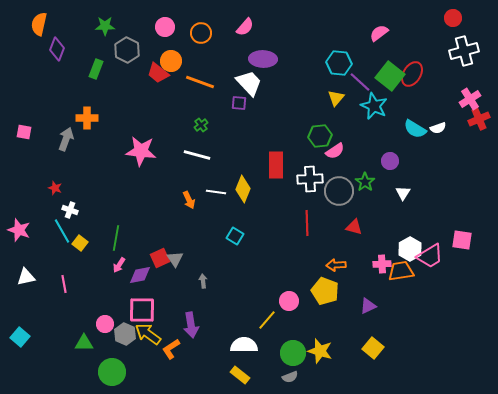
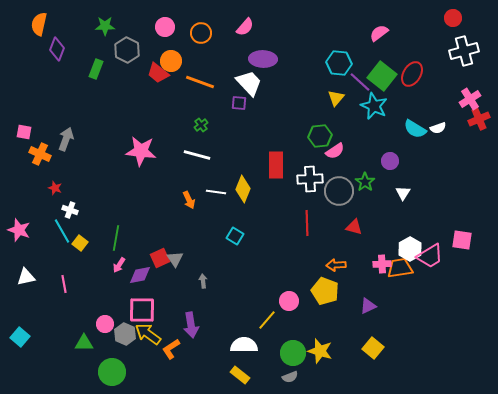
green square at (390, 76): moved 8 px left
orange cross at (87, 118): moved 47 px left, 36 px down; rotated 25 degrees clockwise
orange trapezoid at (401, 271): moved 1 px left, 3 px up
